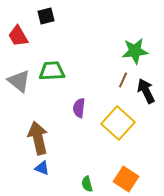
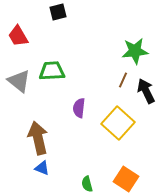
black square: moved 12 px right, 4 px up
